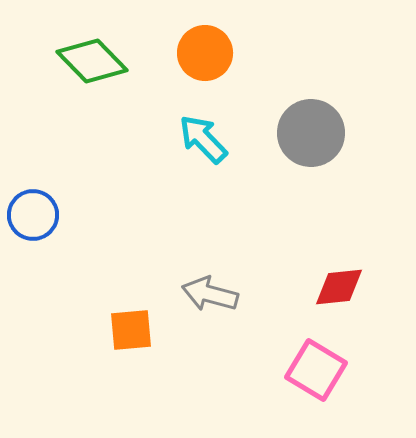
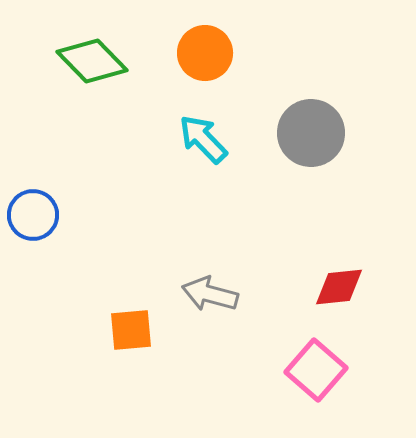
pink square: rotated 10 degrees clockwise
